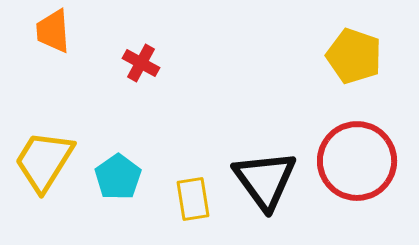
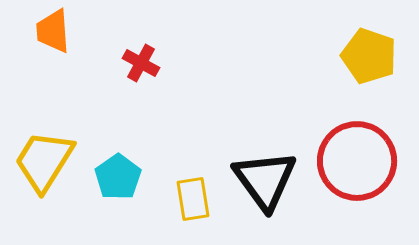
yellow pentagon: moved 15 px right
